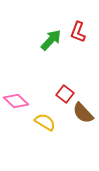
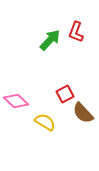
red L-shape: moved 2 px left
green arrow: moved 1 px left
red square: rotated 24 degrees clockwise
